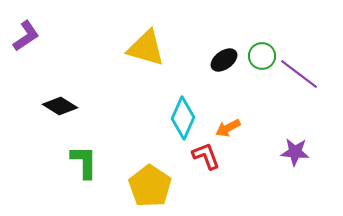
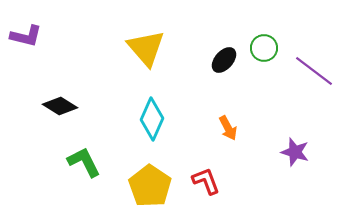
purple L-shape: rotated 48 degrees clockwise
yellow triangle: rotated 33 degrees clockwise
green circle: moved 2 px right, 8 px up
black ellipse: rotated 12 degrees counterclockwise
purple line: moved 15 px right, 3 px up
cyan diamond: moved 31 px left, 1 px down
orange arrow: rotated 90 degrees counterclockwise
purple star: rotated 12 degrees clockwise
red L-shape: moved 25 px down
green L-shape: rotated 27 degrees counterclockwise
